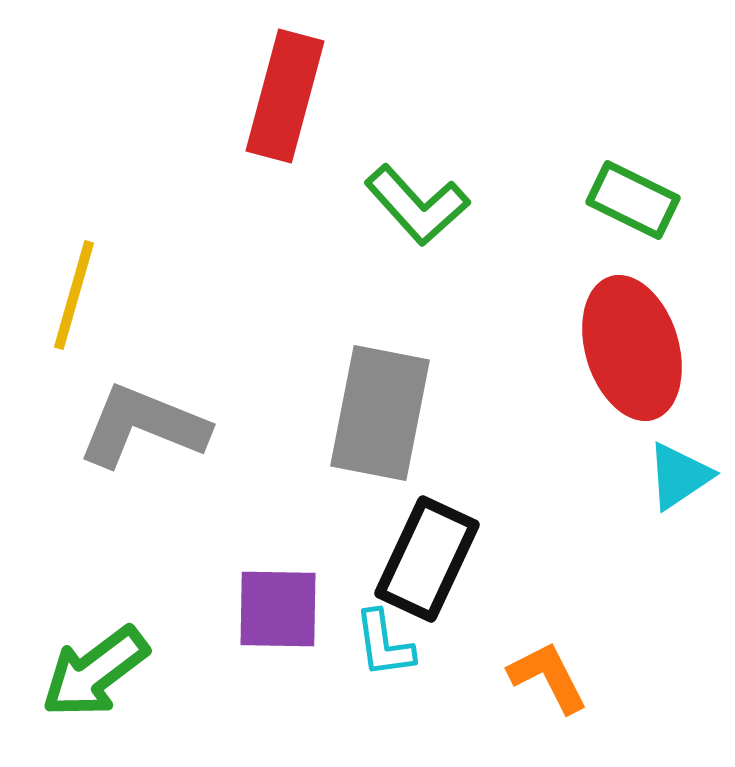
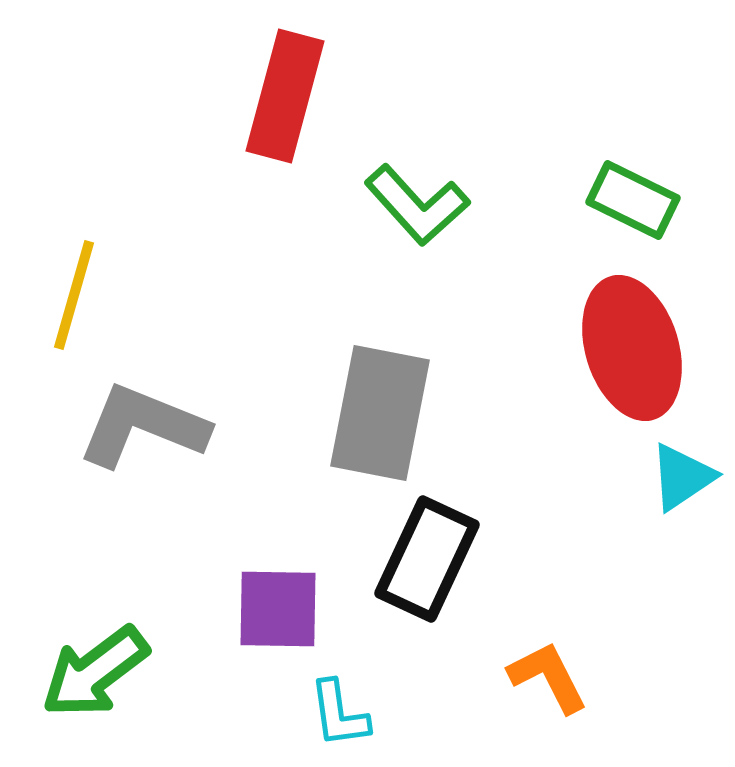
cyan triangle: moved 3 px right, 1 px down
cyan L-shape: moved 45 px left, 70 px down
